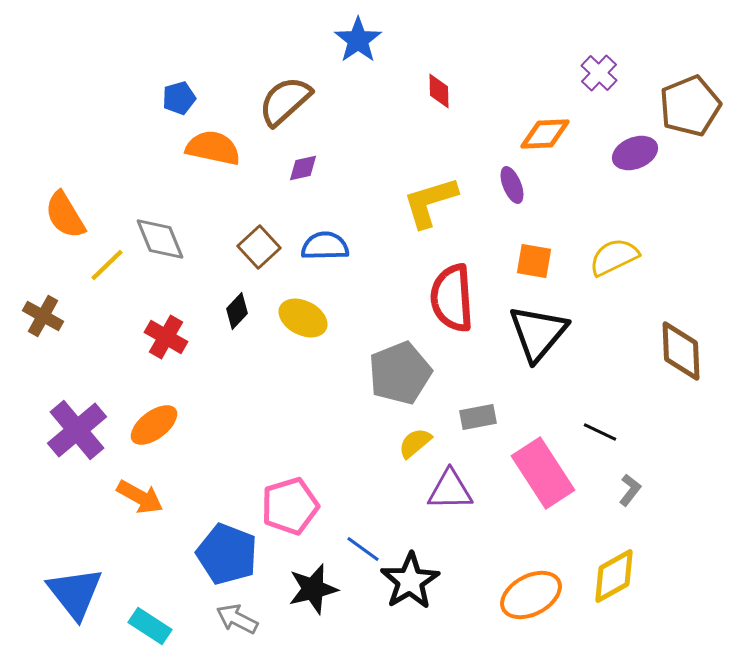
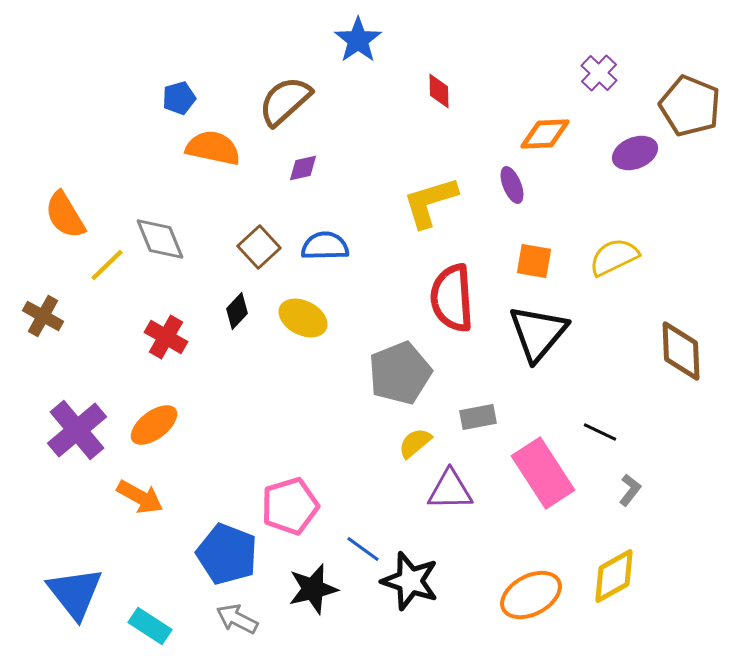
brown pentagon at (690, 106): rotated 28 degrees counterclockwise
black star at (410, 581): rotated 22 degrees counterclockwise
